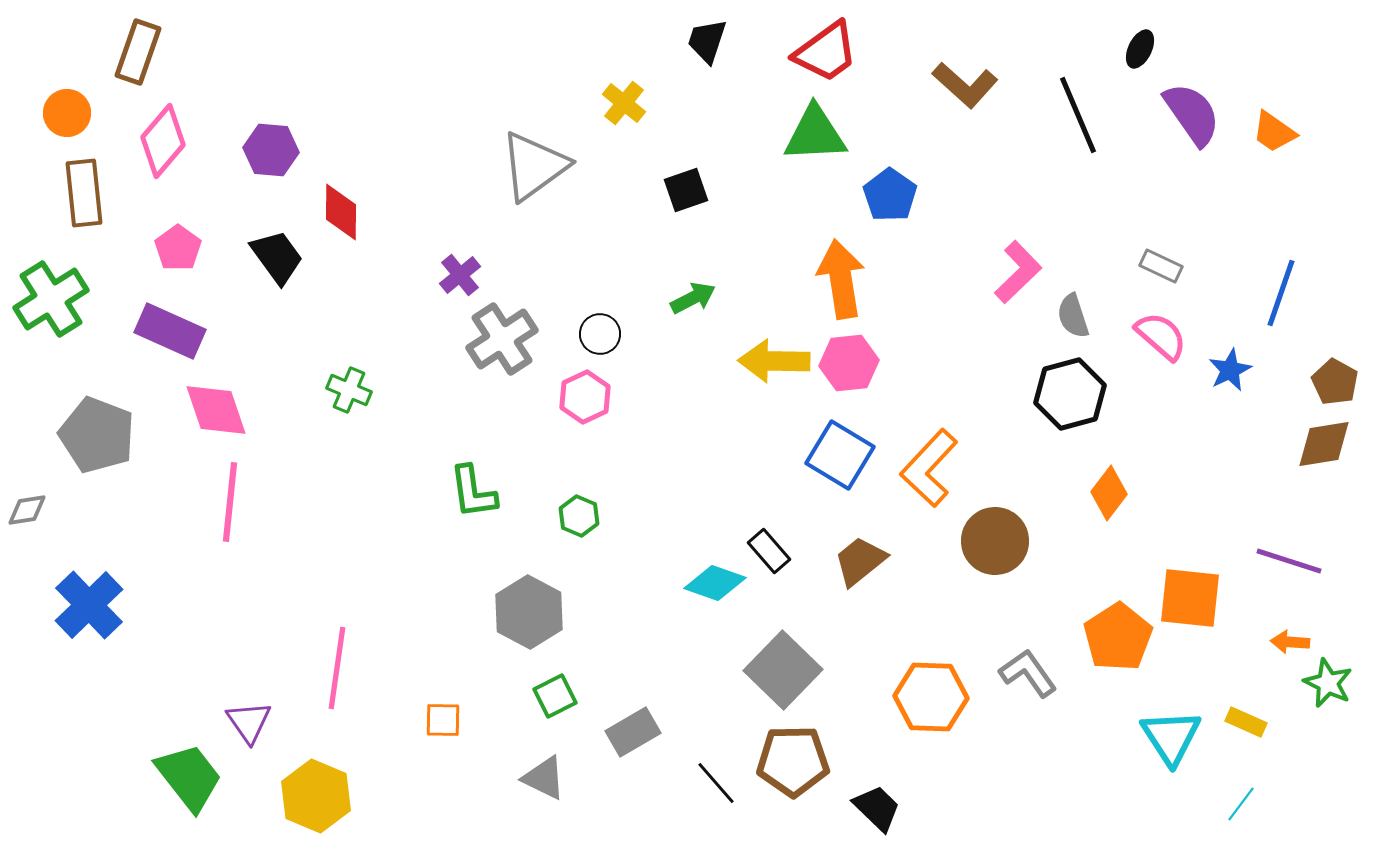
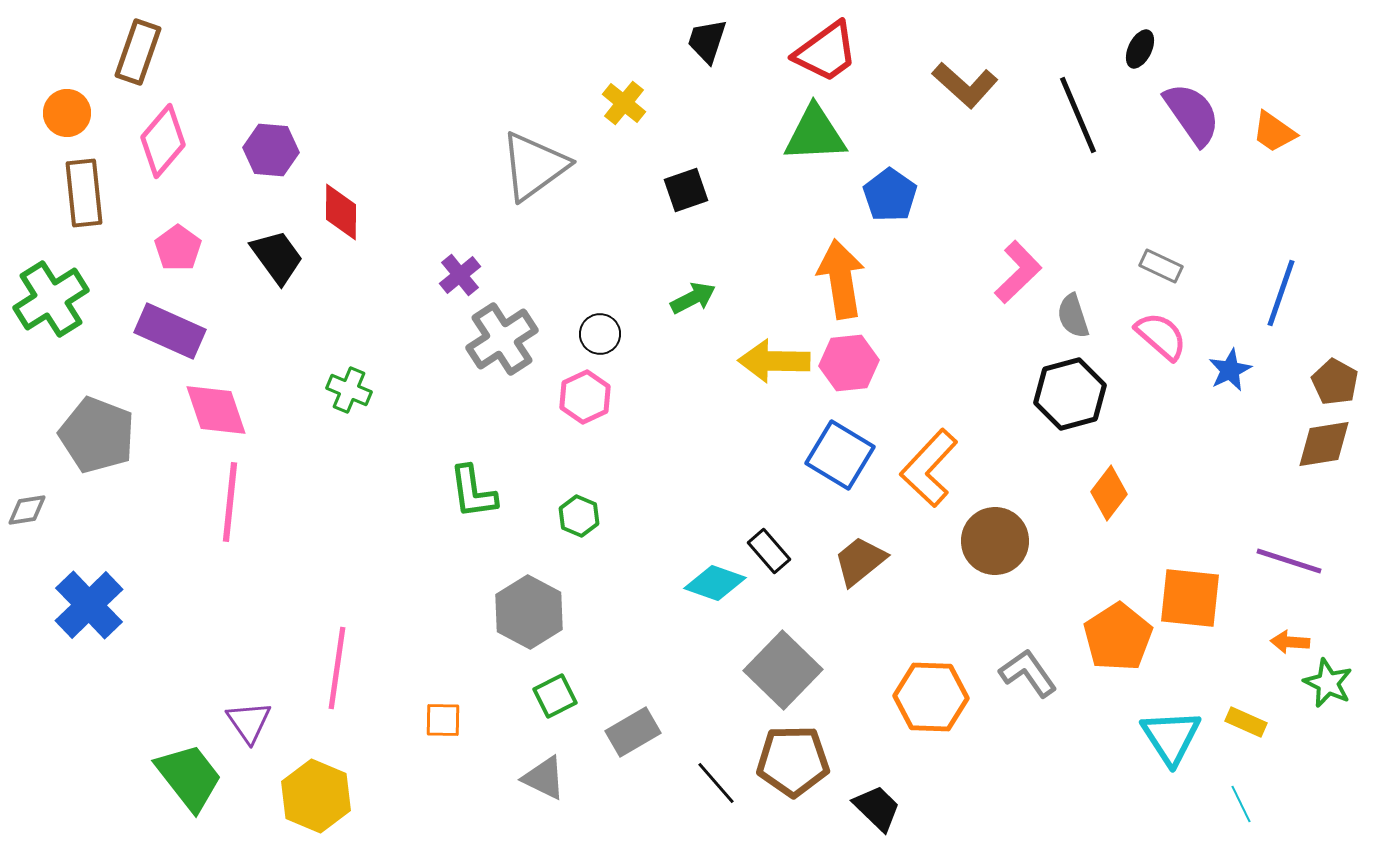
cyan line at (1241, 804): rotated 63 degrees counterclockwise
